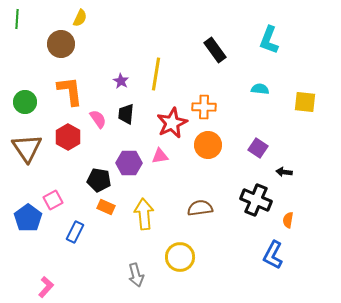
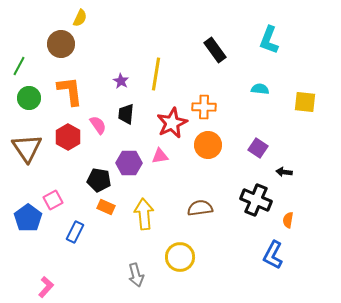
green line: moved 2 px right, 47 px down; rotated 24 degrees clockwise
green circle: moved 4 px right, 4 px up
pink semicircle: moved 6 px down
